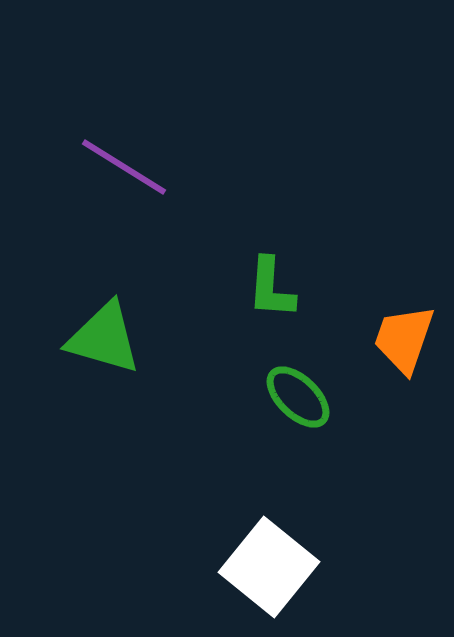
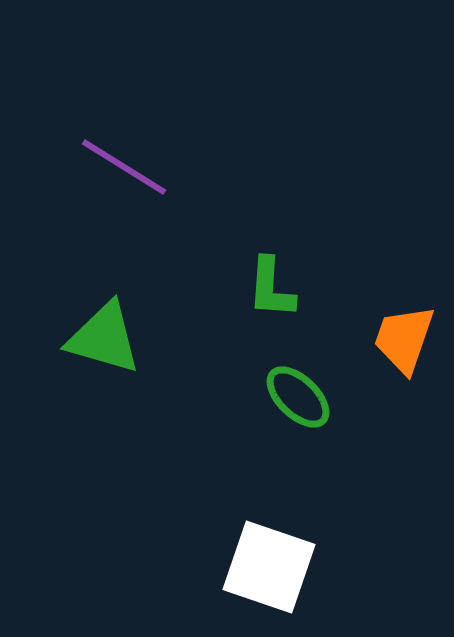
white square: rotated 20 degrees counterclockwise
